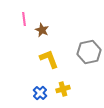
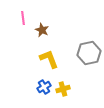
pink line: moved 1 px left, 1 px up
gray hexagon: moved 1 px down
blue cross: moved 4 px right, 6 px up; rotated 16 degrees clockwise
